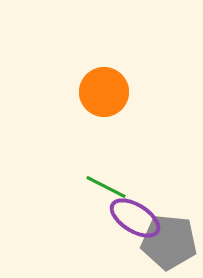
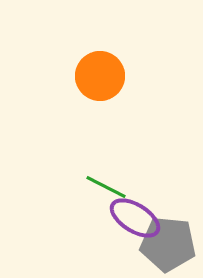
orange circle: moved 4 px left, 16 px up
gray pentagon: moved 1 px left, 2 px down
